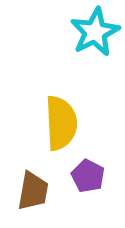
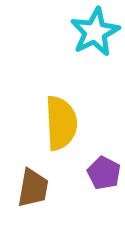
purple pentagon: moved 16 px right, 3 px up
brown trapezoid: moved 3 px up
